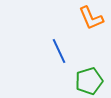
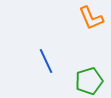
blue line: moved 13 px left, 10 px down
